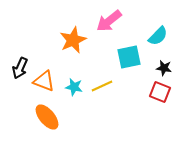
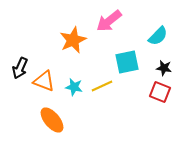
cyan square: moved 2 px left, 5 px down
orange ellipse: moved 5 px right, 3 px down
